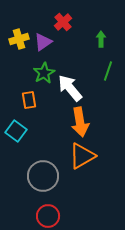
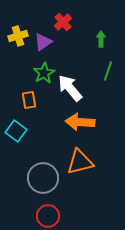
yellow cross: moved 1 px left, 3 px up
orange arrow: rotated 104 degrees clockwise
orange triangle: moved 2 px left, 6 px down; rotated 16 degrees clockwise
gray circle: moved 2 px down
